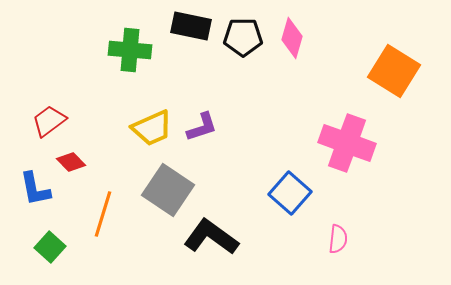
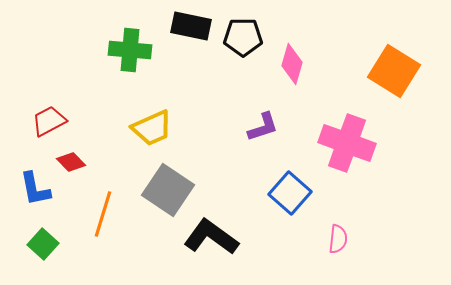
pink diamond: moved 26 px down
red trapezoid: rotated 9 degrees clockwise
purple L-shape: moved 61 px right
green square: moved 7 px left, 3 px up
